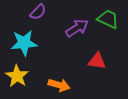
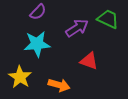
cyan star: moved 13 px right, 1 px down
red triangle: moved 8 px left; rotated 12 degrees clockwise
yellow star: moved 3 px right, 1 px down
